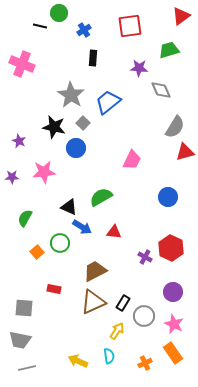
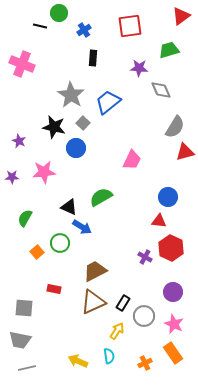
red triangle at (114, 232): moved 45 px right, 11 px up
